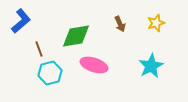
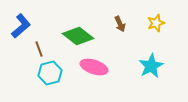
blue L-shape: moved 5 px down
green diamond: moved 2 px right; rotated 48 degrees clockwise
pink ellipse: moved 2 px down
